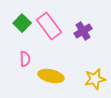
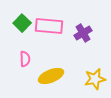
pink rectangle: rotated 48 degrees counterclockwise
purple cross: moved 2 px down
yellow ellipse: rotated 35 degrees counterclockwise
